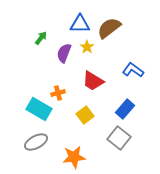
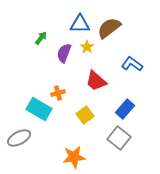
blue L-shape: moved 1 px left, 6 px up
red trapezoid: moved 3 px right; rotated 10 degrees clockwise
gray ellipse: moved 17 px left, 4 px up
